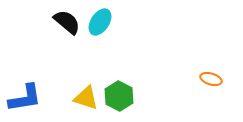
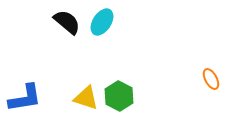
cyan ellipse: moved 2 px right
orange ellipse: rotated 45 degrees clockwise
